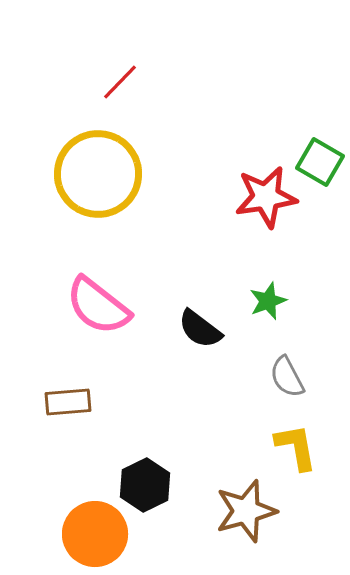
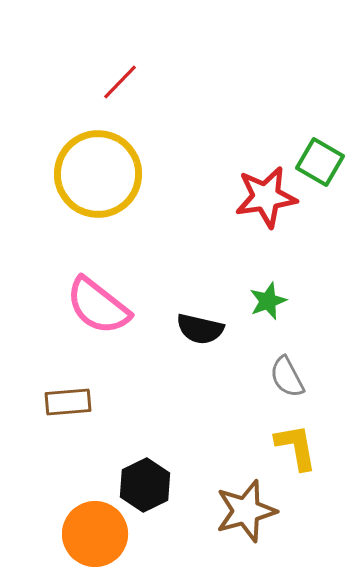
black semicircle: rotated 24 degrees counterclockwise
